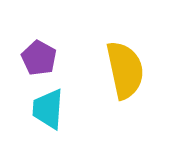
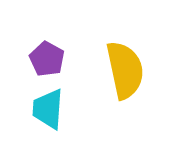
purple pentagon: moved 8 px right, 1 px down
